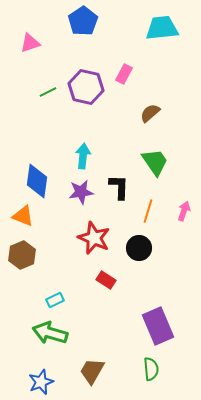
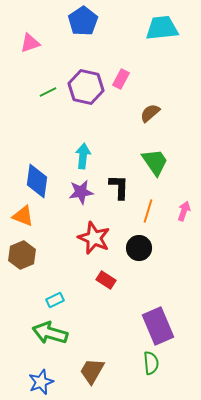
pink rectangle: moved 3 px left, 5 px down
green semicircle: moved 6 px up
